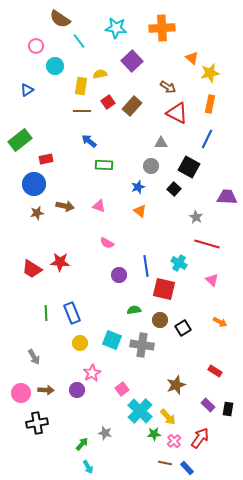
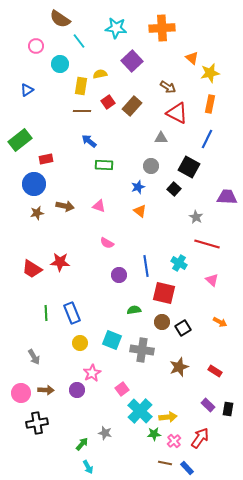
cyan circle at (55, 66): moved 5 px right, 2 px up
gray triangle at (161, 143): moved 5 px up
red square at (164, 289): moved 4 px down
brown circle at (160, 320): moved 2 px right, 2 px down
gray cross at (142, 345): moved 5 px down
brown star at (176, 385): moved 3 px right, 18 px up
yellow arrow at (168, 417): rotated 54 degrees counterclockwise
